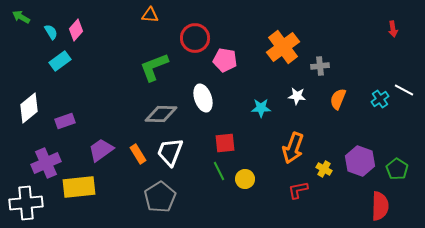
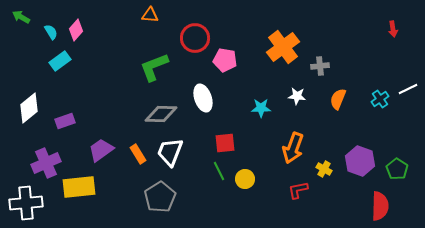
white line: moved 4 px right, 1 px up; rotated 54 degrees counterclockwise
